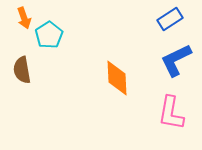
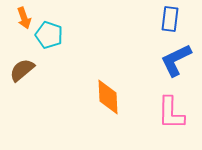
blue rectangle: rotated 50 degrees counterclockwise
cyan pentagon: rotated 20 degrees counterclockwise
brown semicircle: rotated 60 degrees clockwise
orange diamond: moved 9 px left, 19 px down
pink L-shape: rotated 9 degrees counterclockwise
